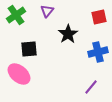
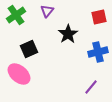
black square: rotated 18 degrees counterclockwise
